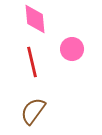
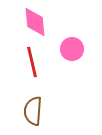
pink diamond: moved 3 px down
brown semicircle: rotated 32 degrees counterclockwise
